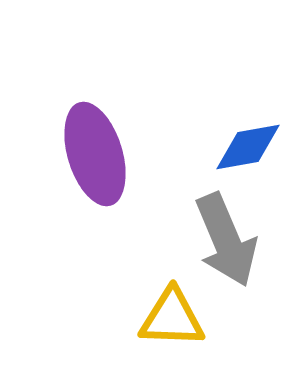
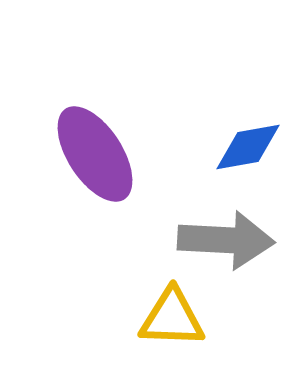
purple ellipse: rotated 16 degrees counterclockwise
gray arrow: rotated 64 degrees counterclockwise
